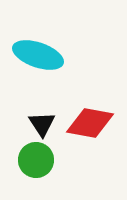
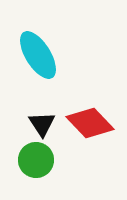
cyan ellipse: rotated 39 degrees clockwise
red diamond: rotated 36 degrees clockwise
